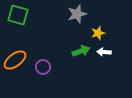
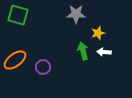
gray star: moved 1 px left; rotated 18 degrees clockwise
green arrow: moved 2 px right; rotated 84 degrees counterclockwise
